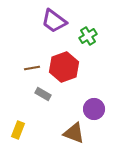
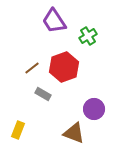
purple trapezoid: rotated 20 degrees clockwise
brown line: rotated 28 degrees counterclockwise
